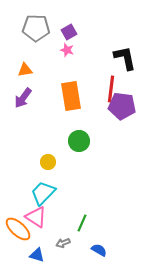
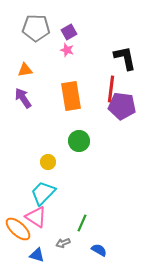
purple arrow: rotated 110 degrees clockwise
